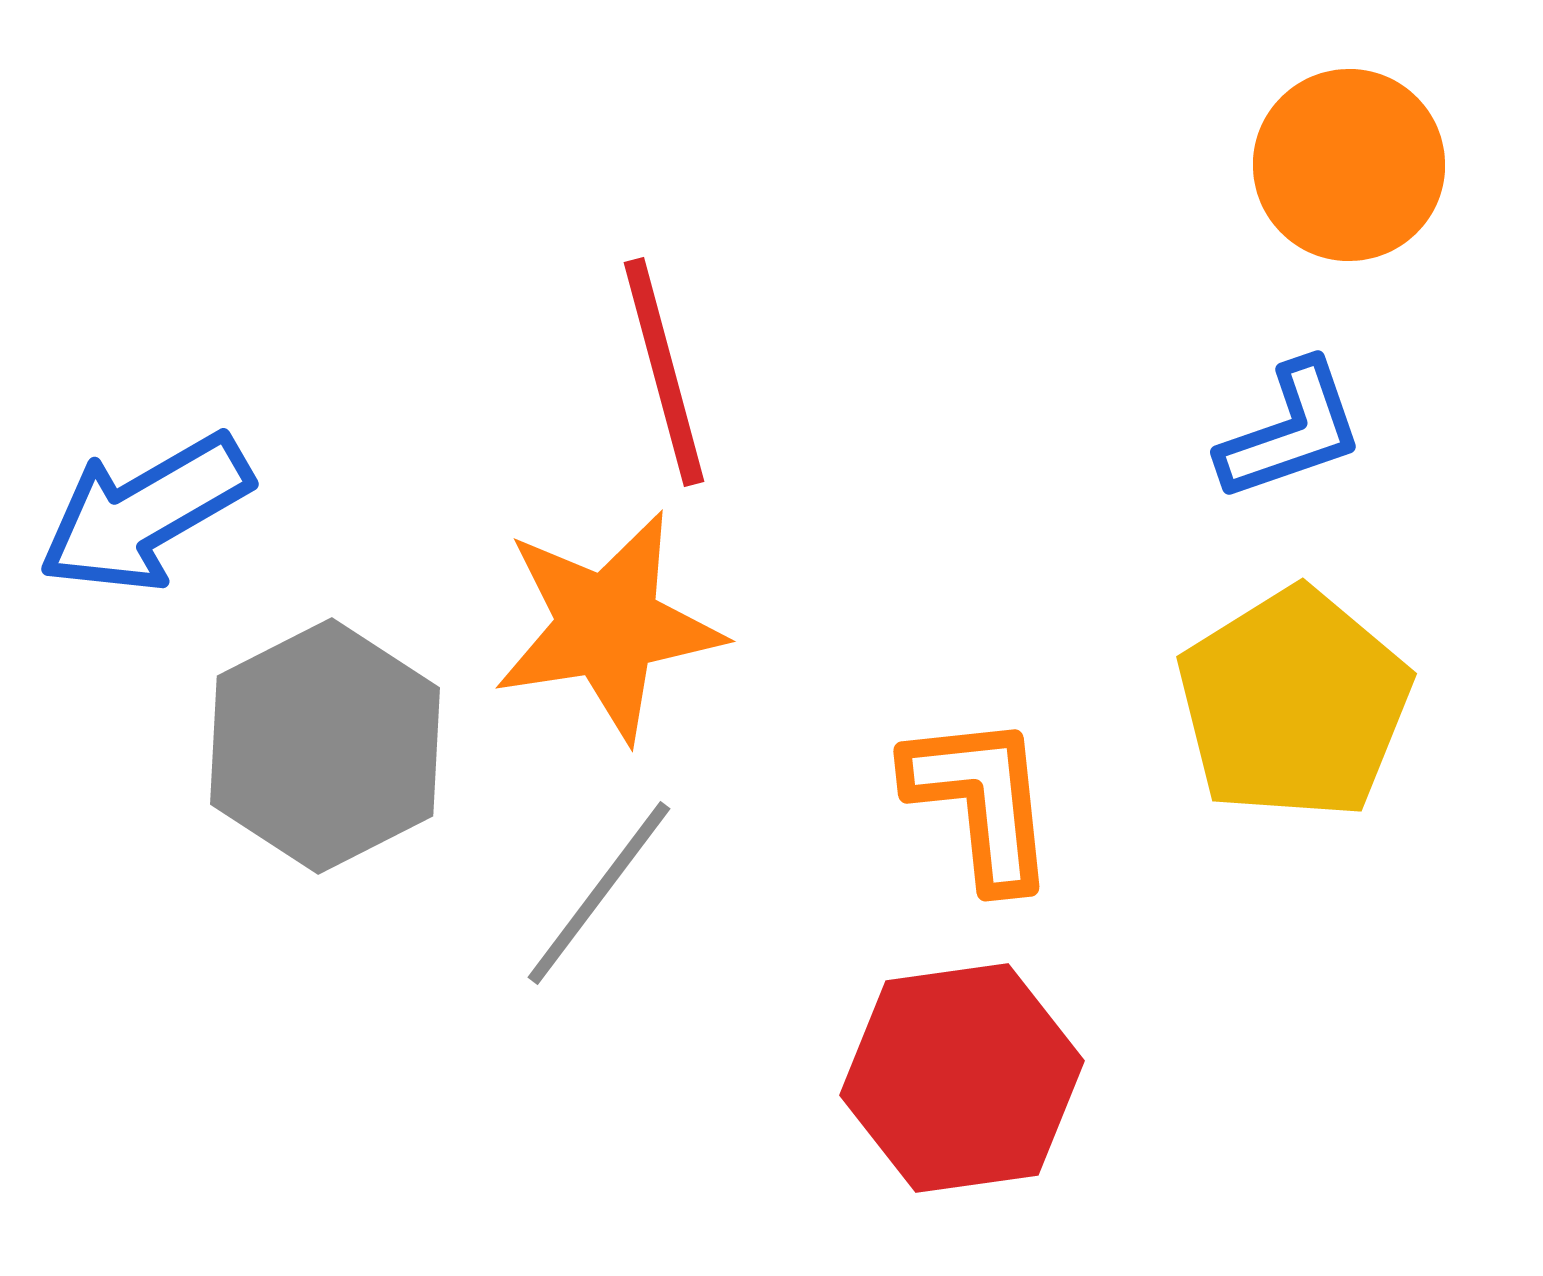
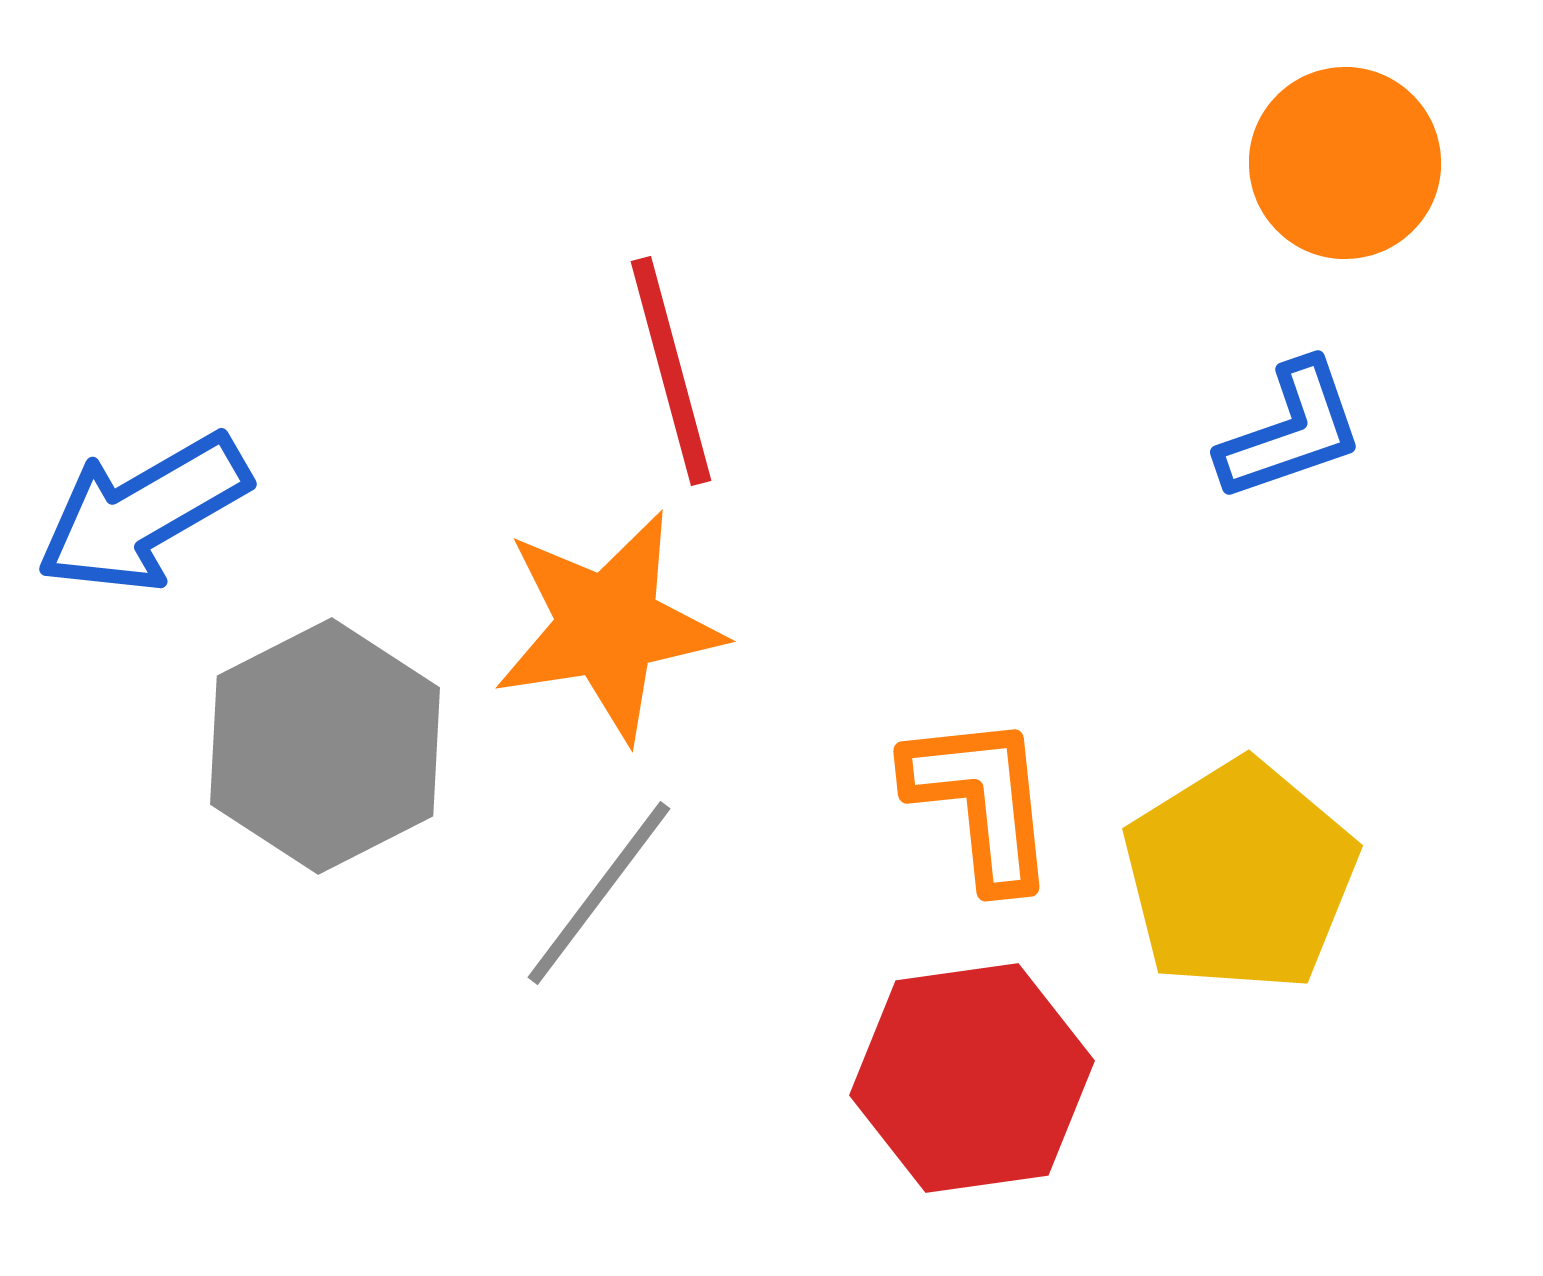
orange circle: moved 4 px left, 2 px up
red line: moved 7 px right, 1 px up
blue arrow: moved 2 px left
yellow pentagon: moved 54 px left, 172 px down
red hexagon: moved 10 px right
